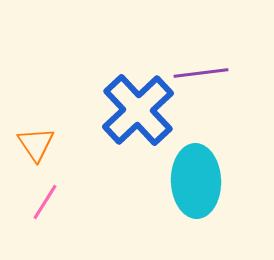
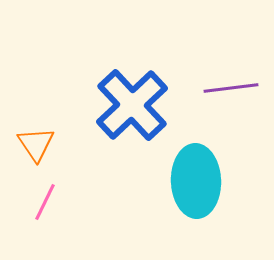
purple line: moved 30 px right, 15 px down
blue cross: moved 6 px left, 5 px up
pink line: rotated 6 degrees counterclockwise
